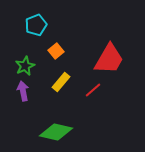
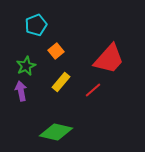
red trapezoid: rotated 12 degrees clockwise
green star: moved 1 px right
purple arrow: moved 2 px left
